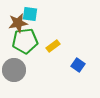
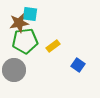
brown star: moved 1 px right
